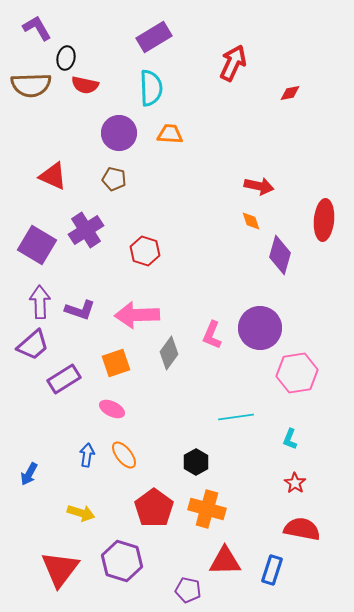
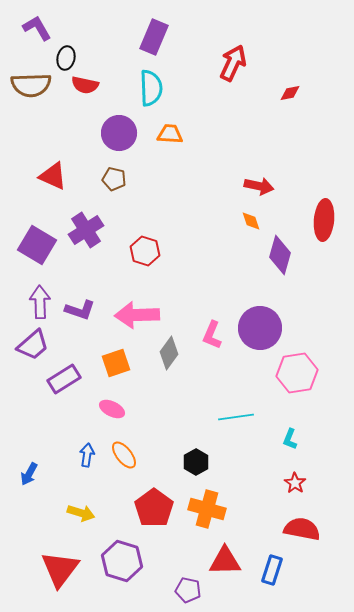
purple rectangle at (154, 37): rotated 36 degrees counterclockwise
